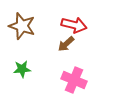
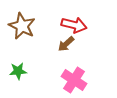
brown star: rotated 8 degrees clockwise
green star: moved 4 px left, 2 px down
pink cross: rotated 10 degrees clockwise
